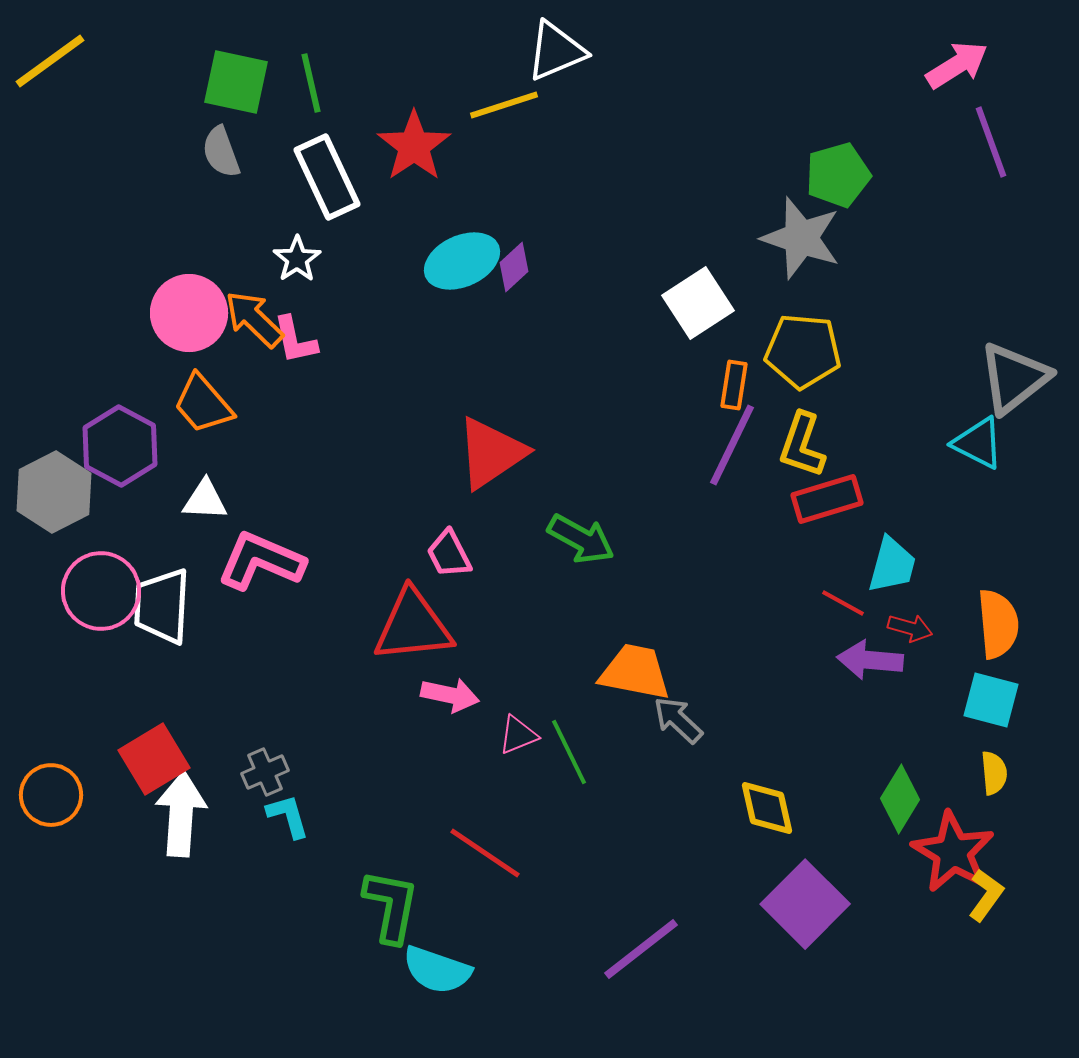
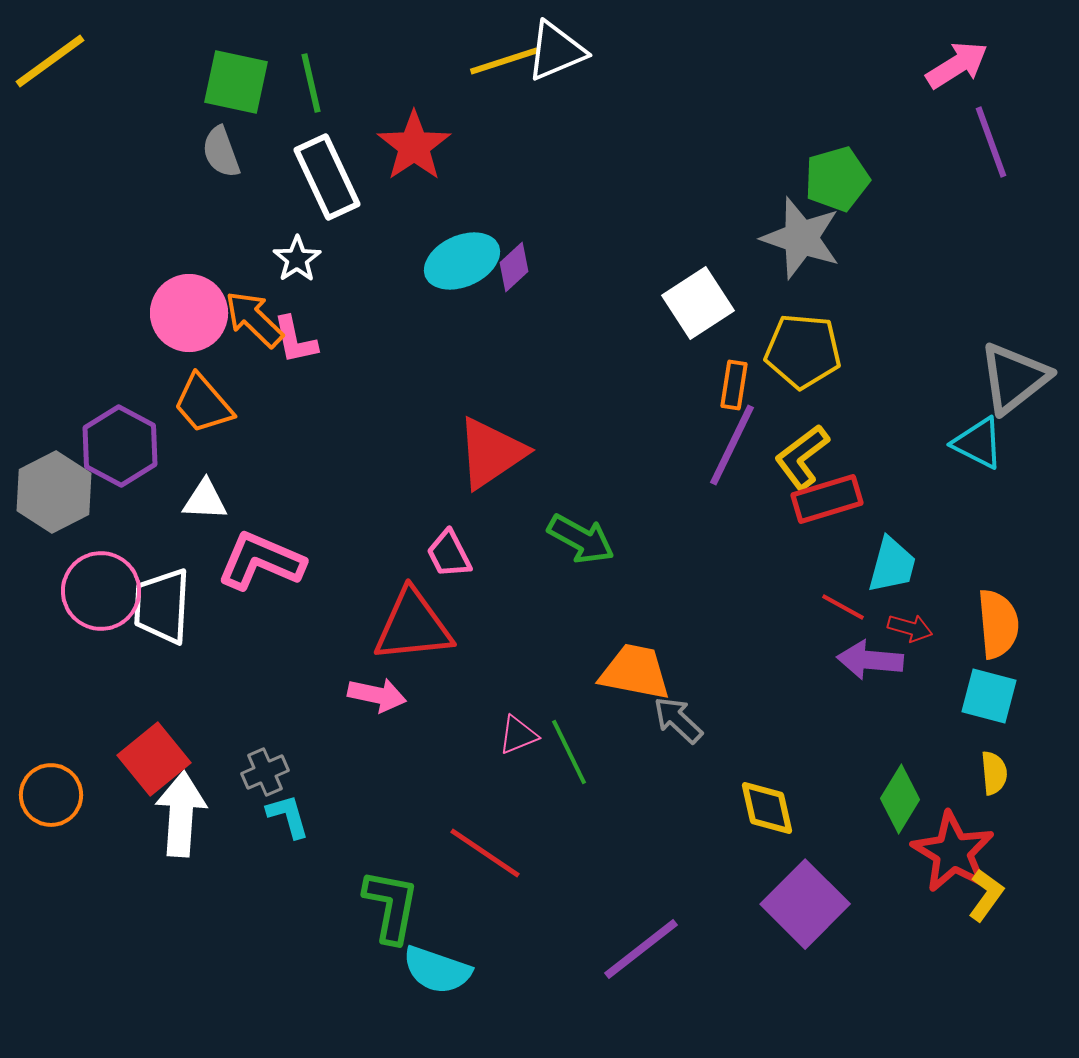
yellow line at (504, 105): moved 44 px up
green pentagon at (838, 175): moved 1 px left, 4 px down
yellow L-shape at (802, 445): moved 12 px down; rotated 34 degrees clockwise
red line at (843, 603): moved 4 px down
pink arrow at (450, 695): moved 73 px left
cyan square at (991, 700): moved 2 px left, 4 px up
red square at (154, 759): rotated 8 degrees counterclockwise
